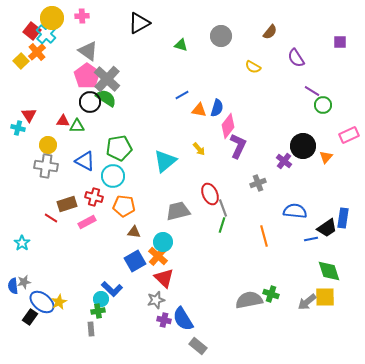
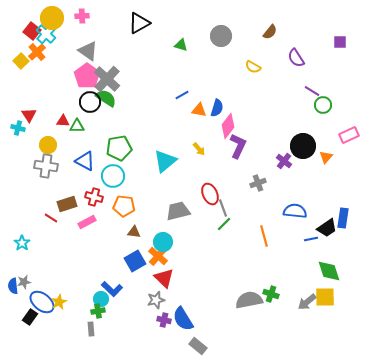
green line at (222, 225): moved 2 px right, 1 px up; rotated 28 degrees clockwise
